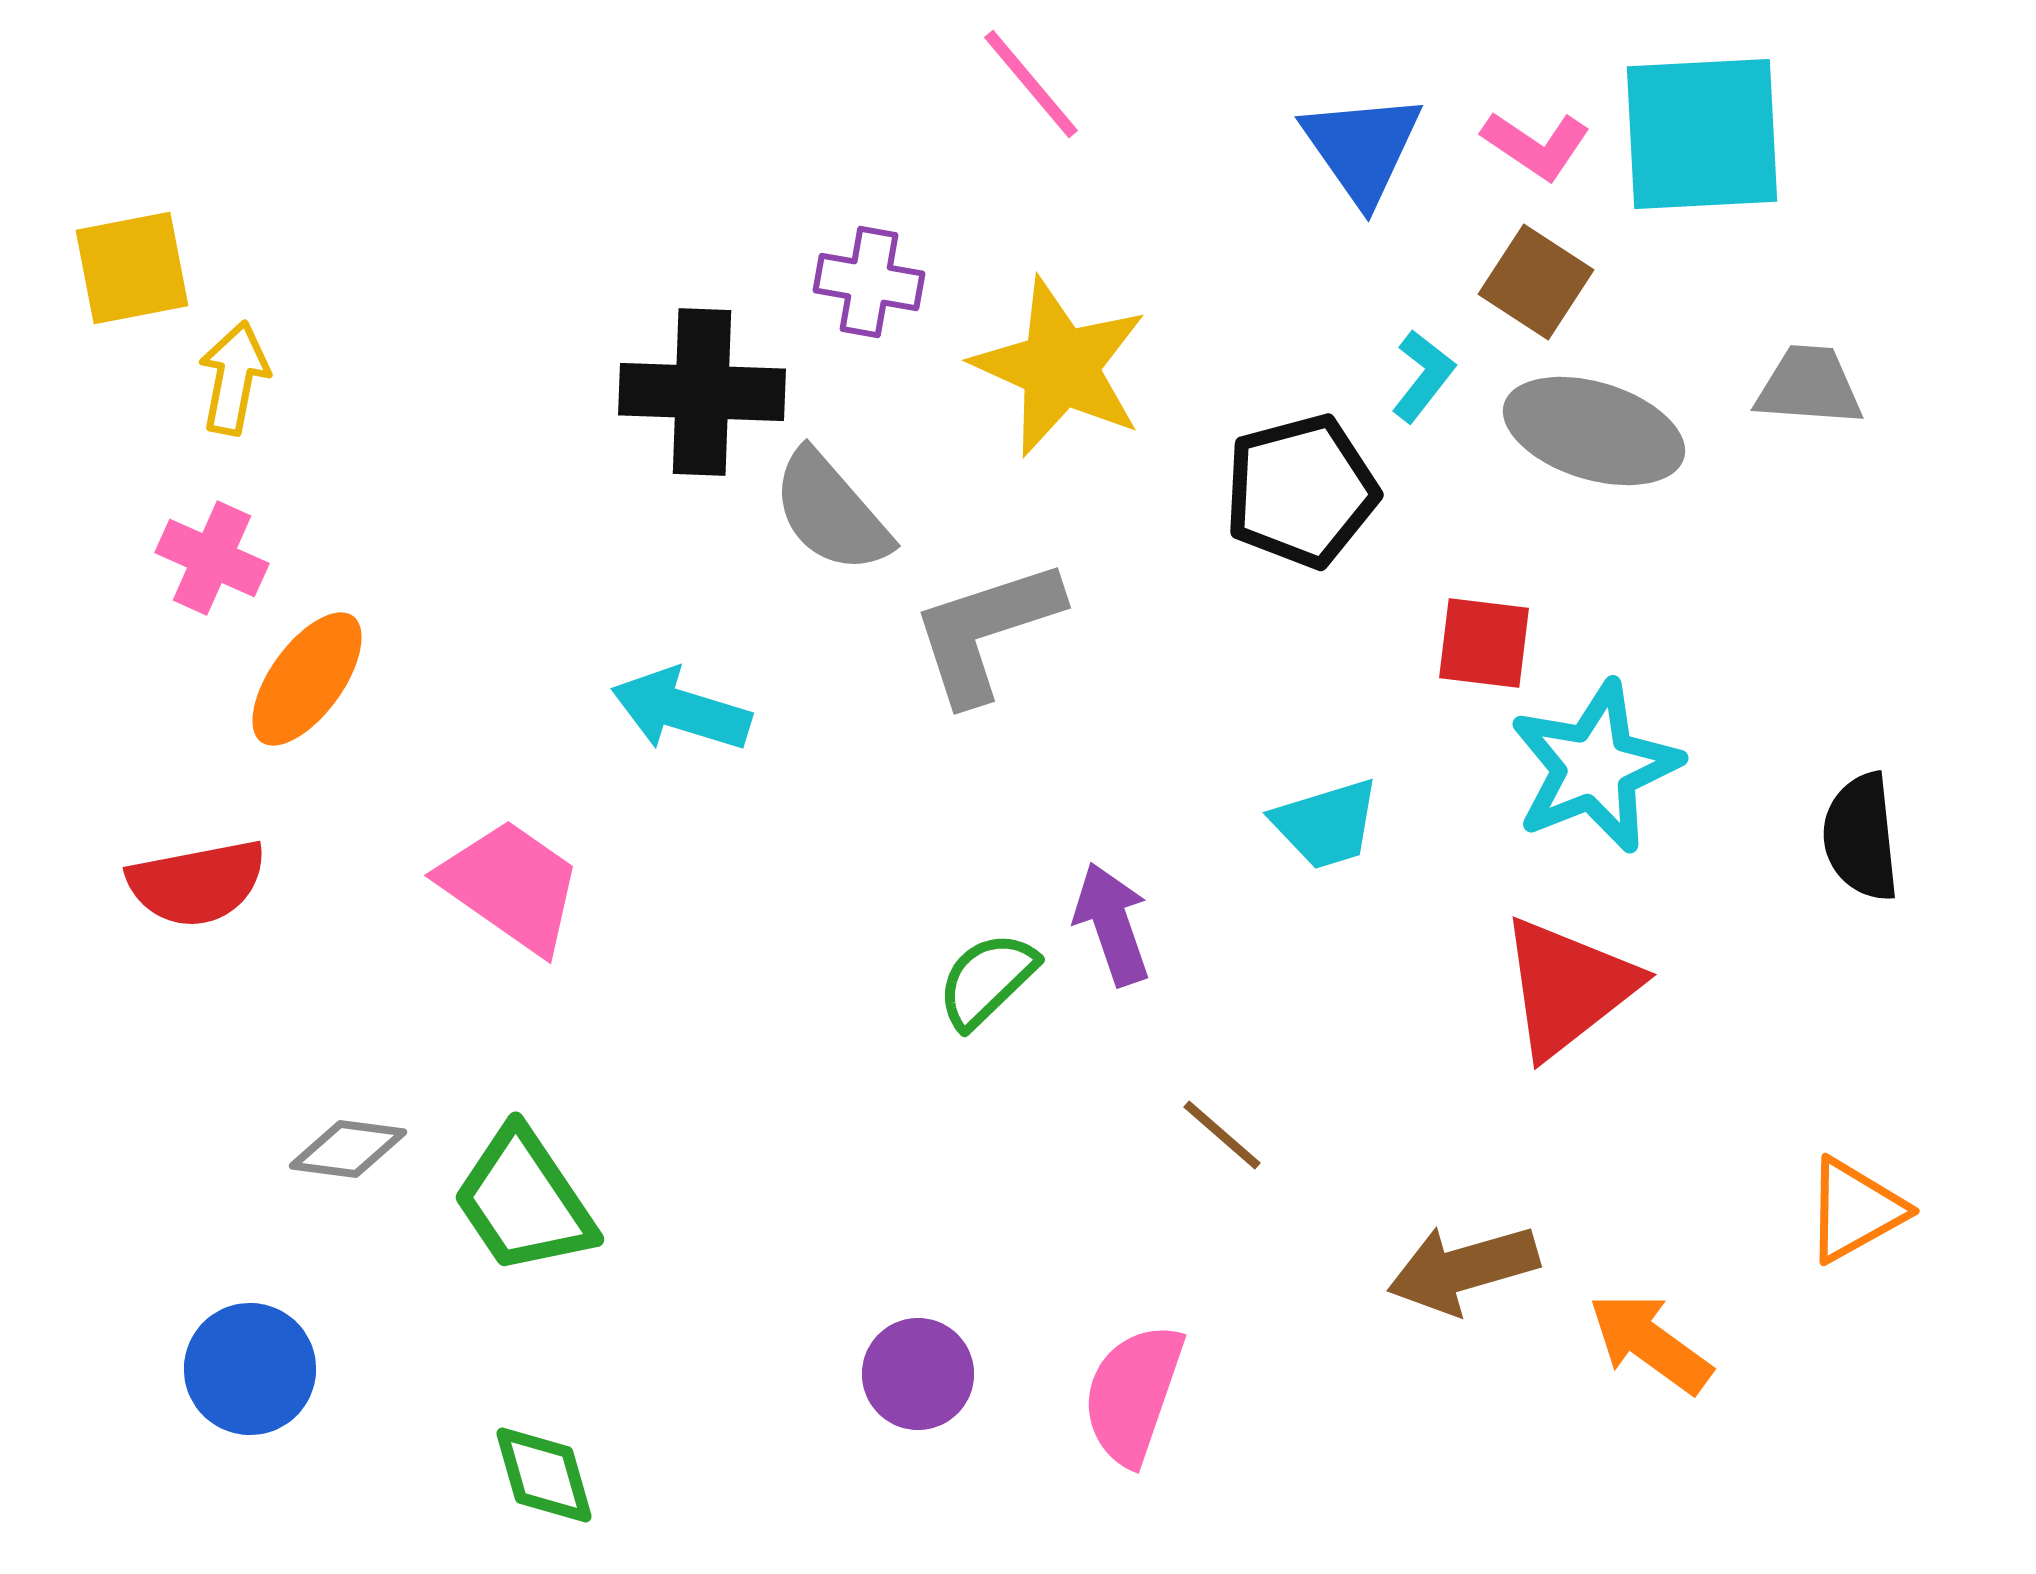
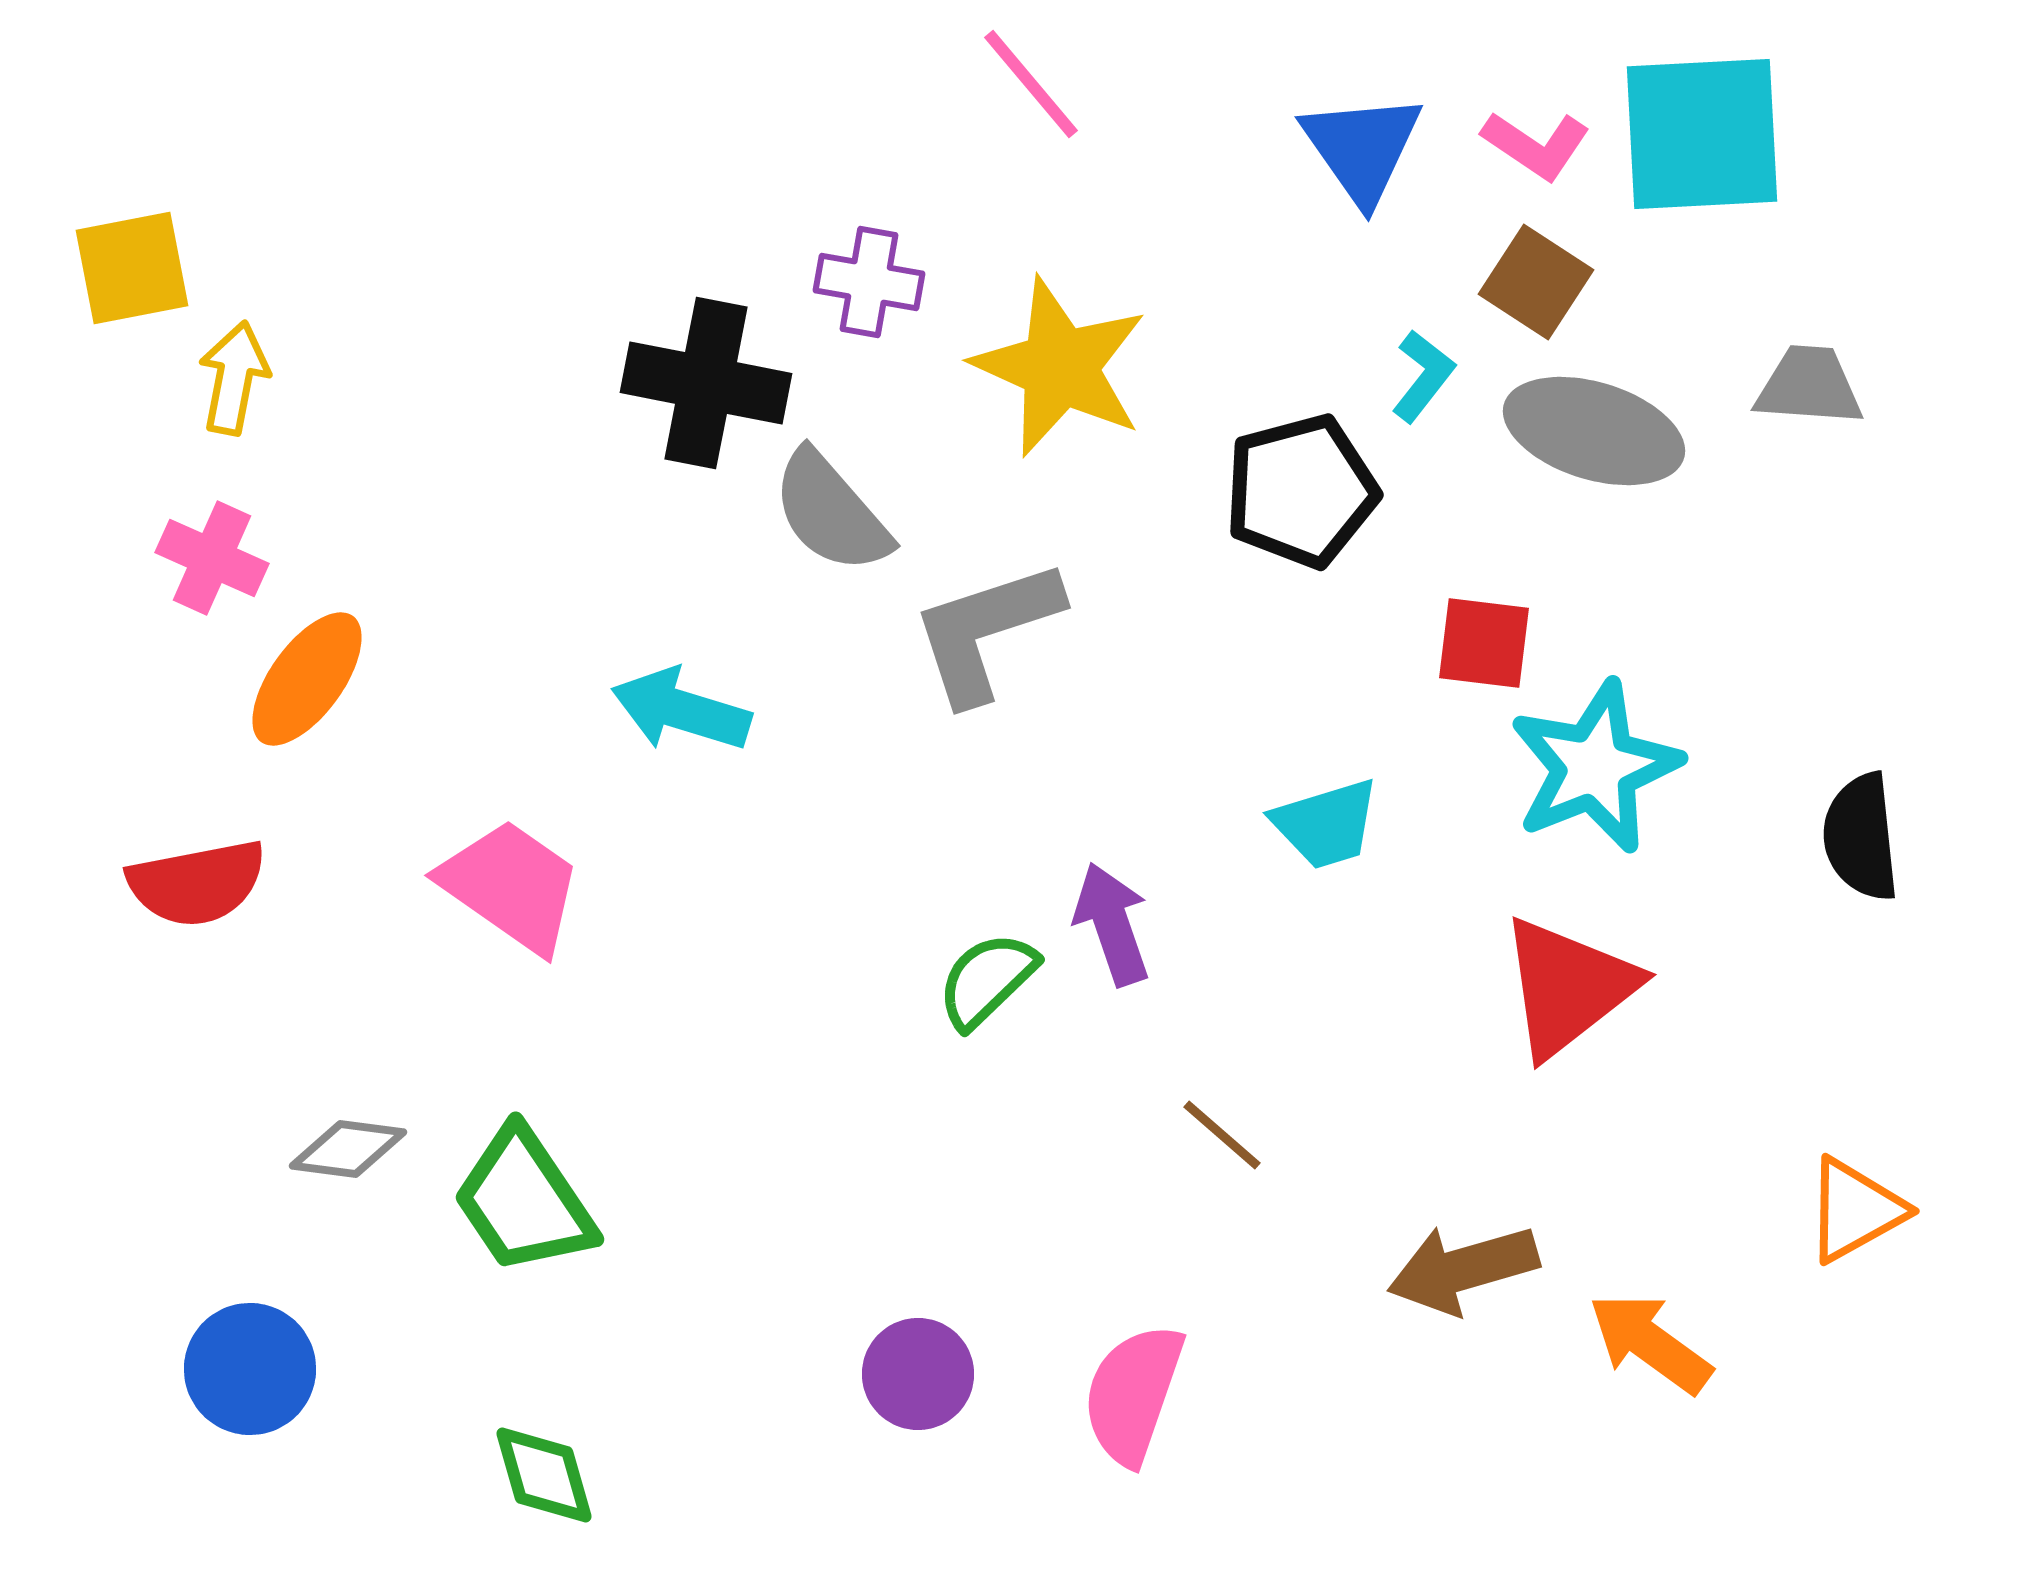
black cross: moved 4 px right, 9 px up; rotated 9 degrees clockwise
